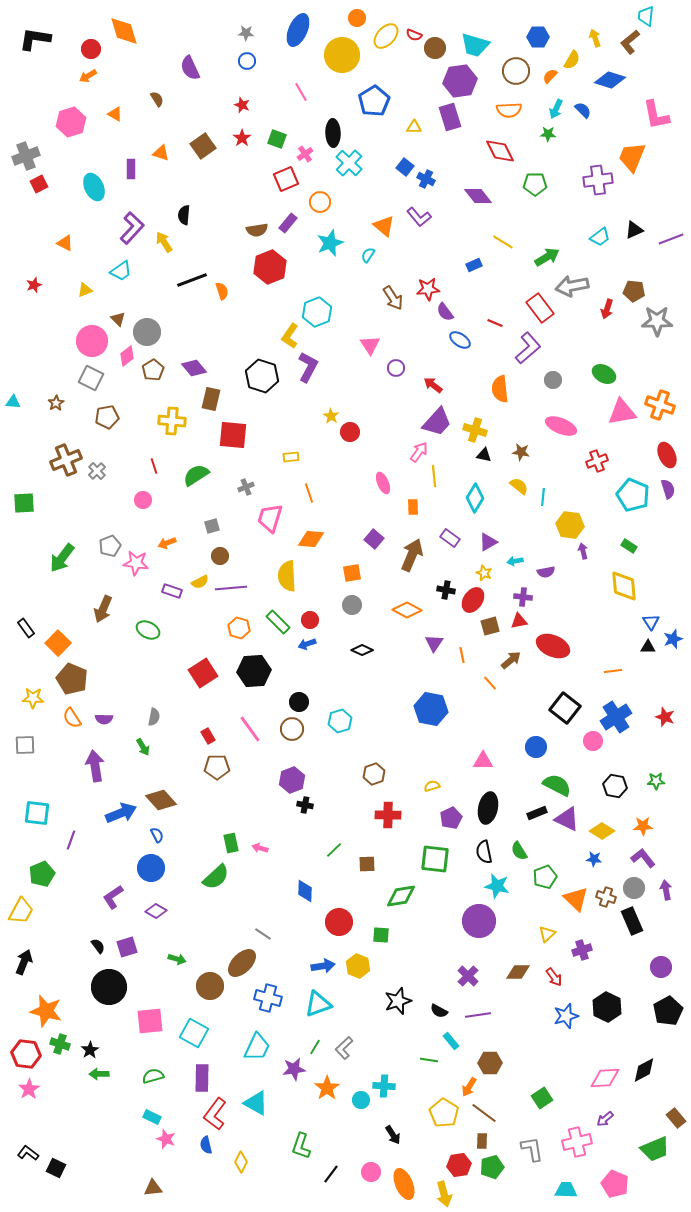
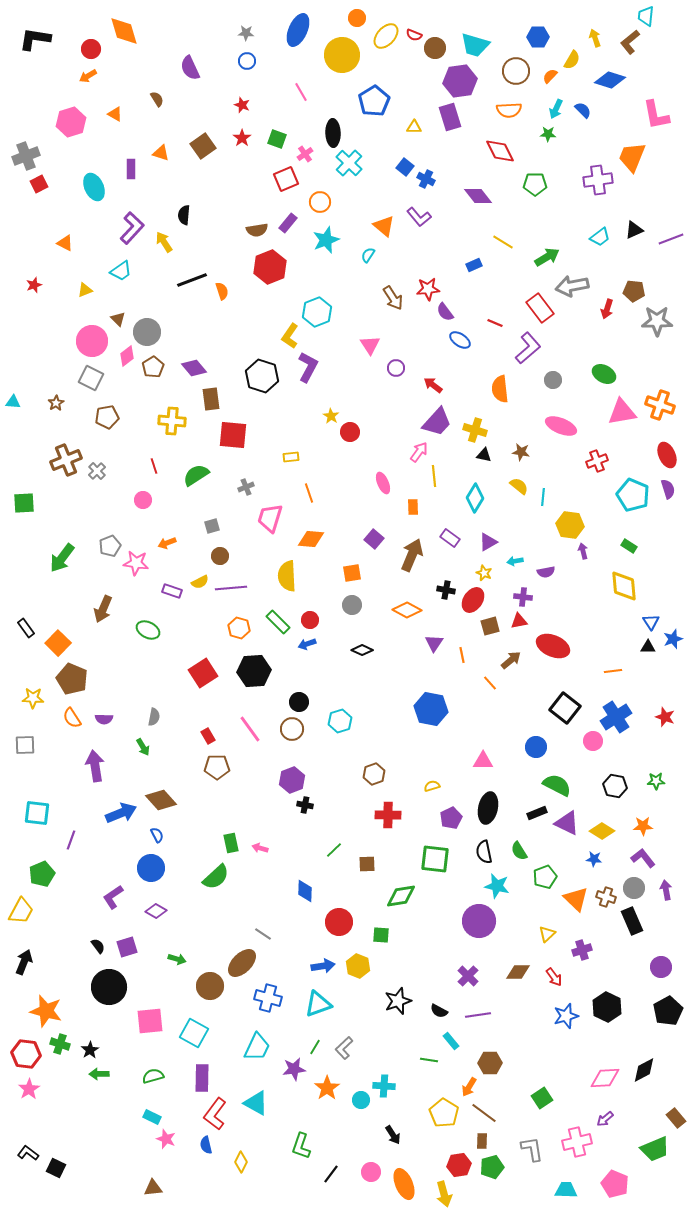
cyan star at (330, 243): moved 4 px left, 3 px up
brown pentagon at (153, 370): moved 3 px up
brown rectangle at (211, 399): rotated 20 degrees counterclockwise
purple triangle at (567, 819): moved 4 px down
